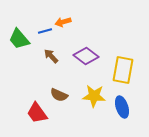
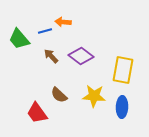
orange arrow: rotated 21 degrees clockwise
purple diamond: moved 5 px left
brown semicircle: rotated 18 degrees clockwise
blue ellipse: rotated 20 degrees clockwise
